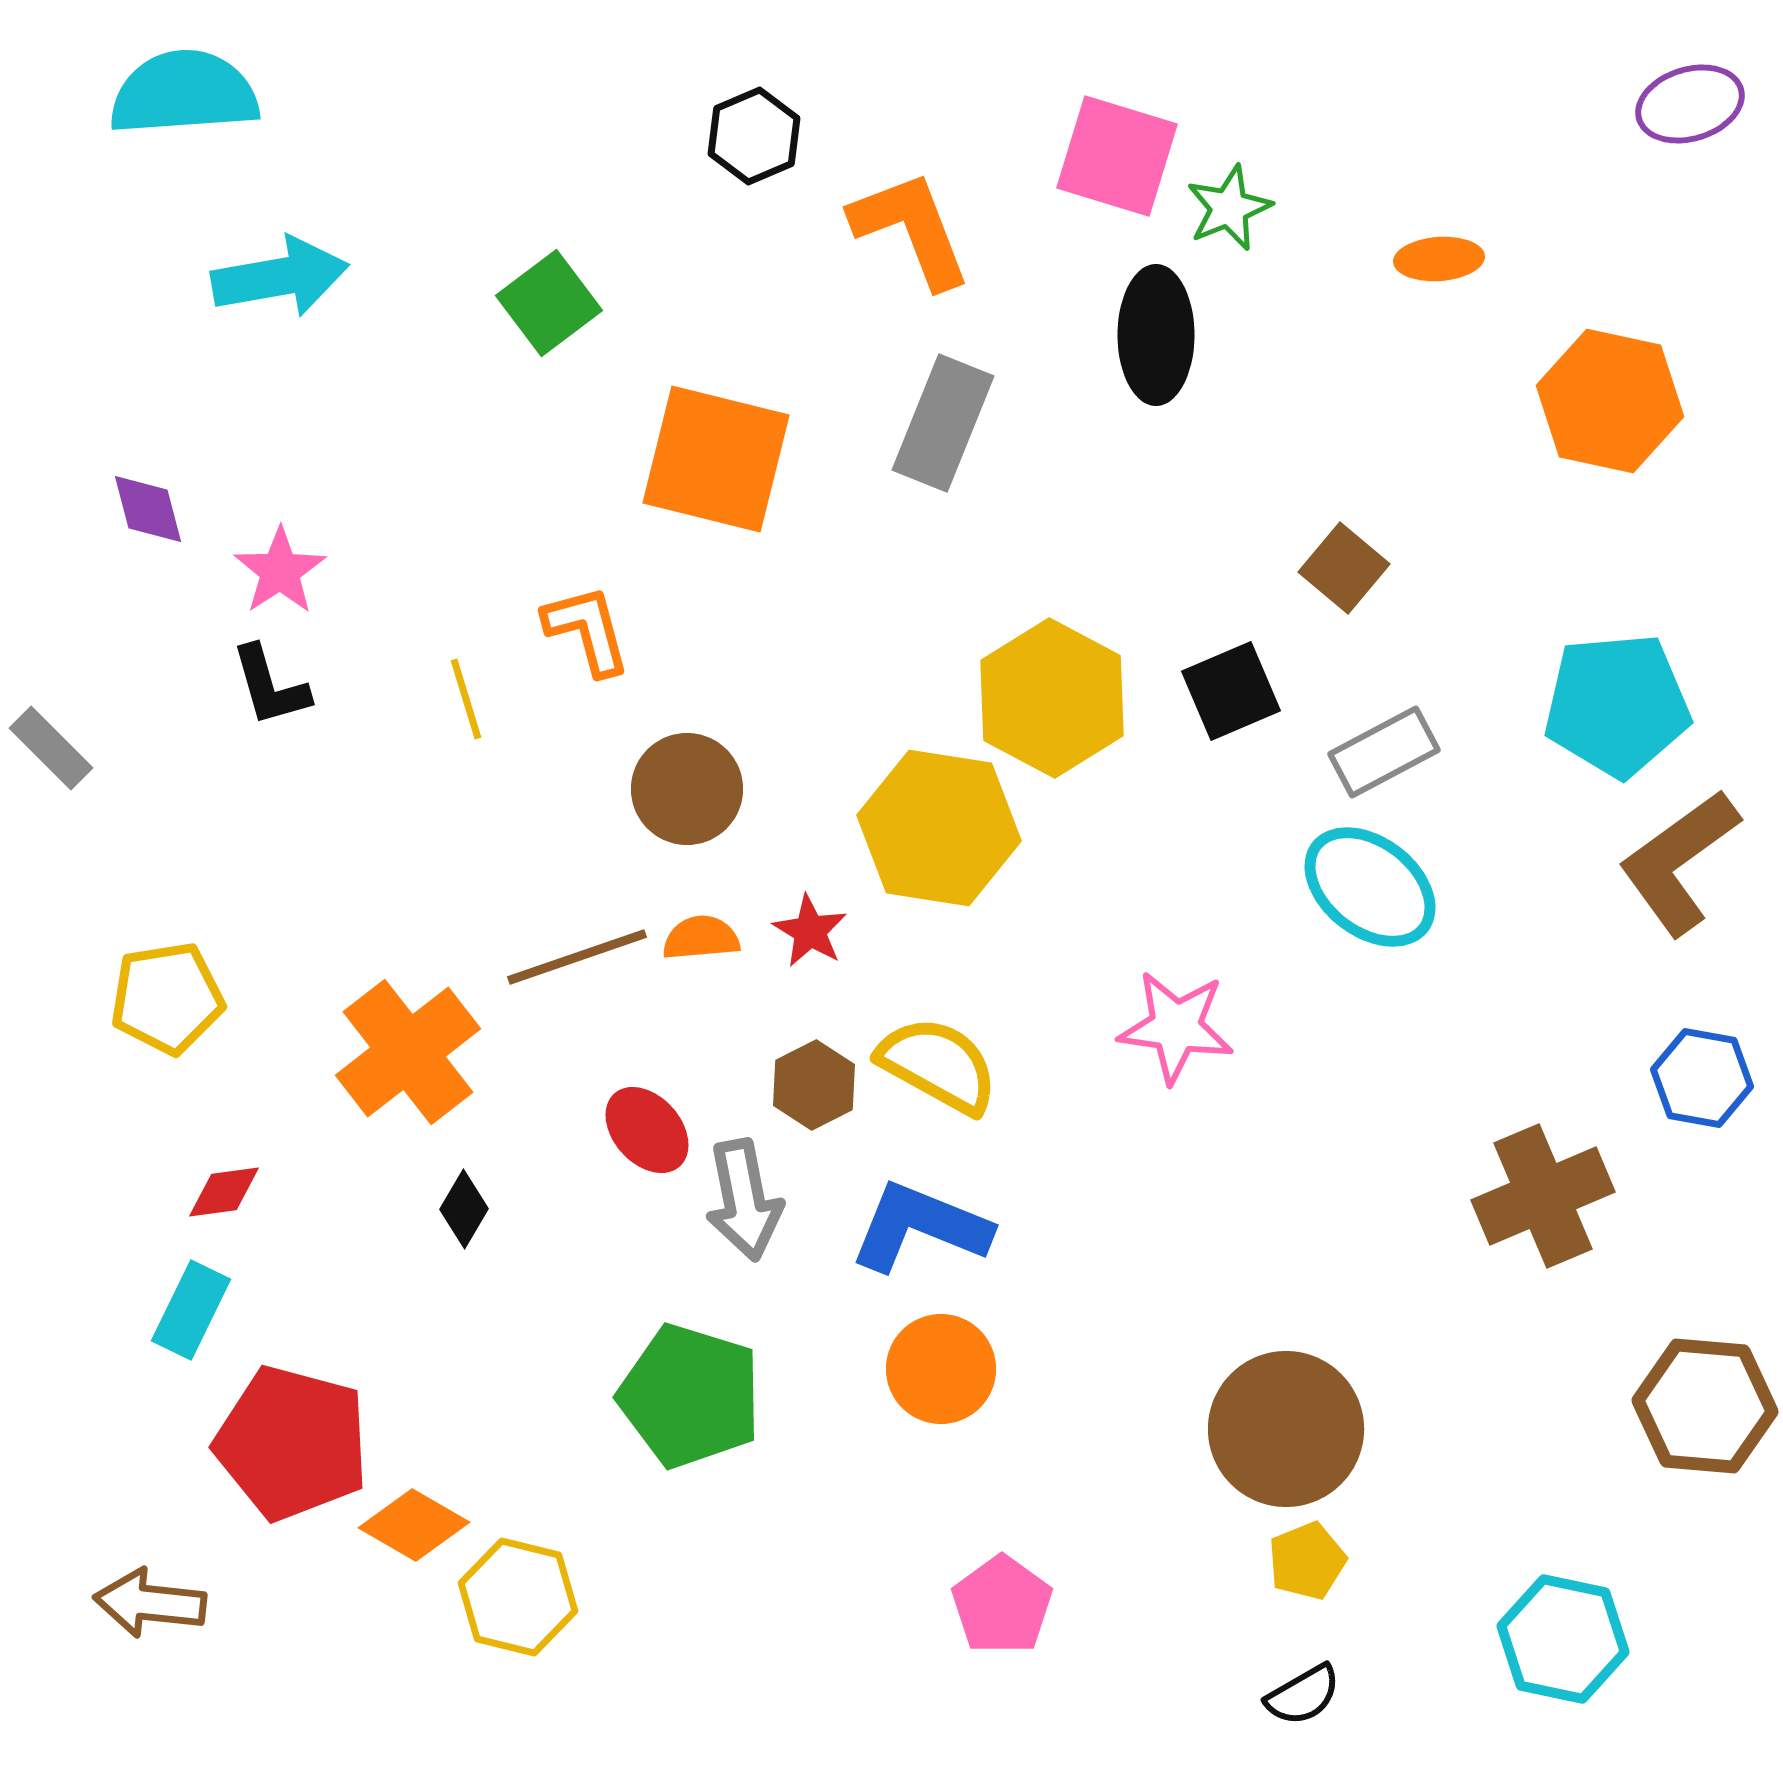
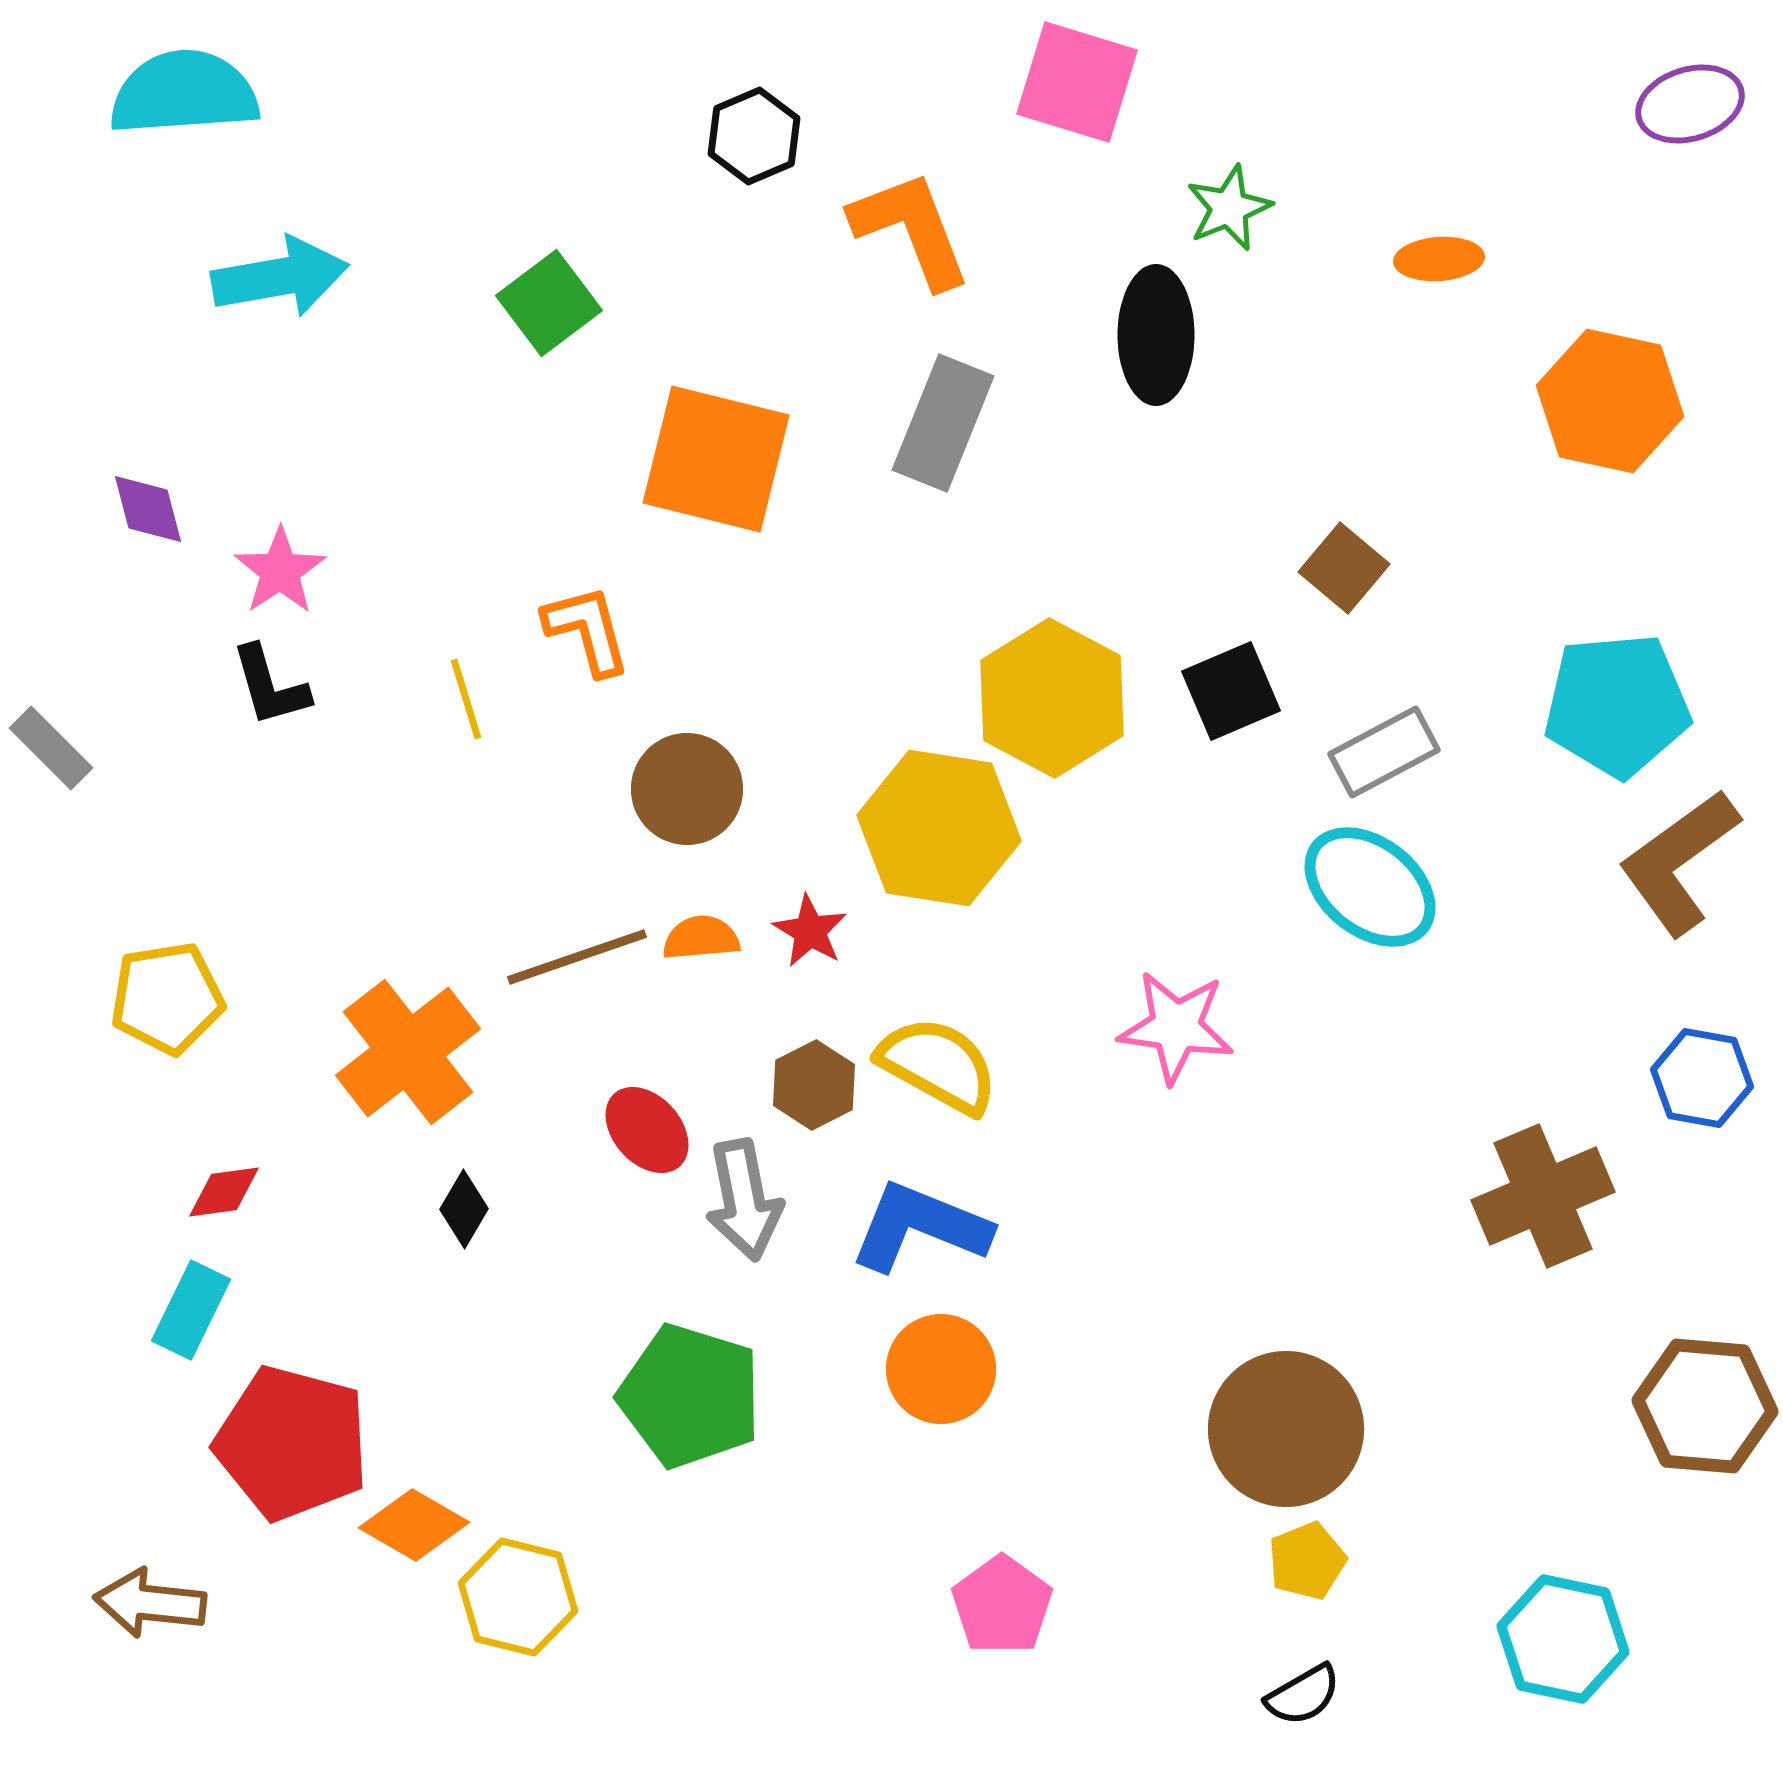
pink square at (1117, 156): moved 40 px left, 74 px up
